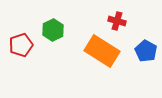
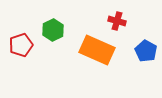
orange rectangle: moved 5 px left, 1 px up; rotated 8 degrees counterclockwise
